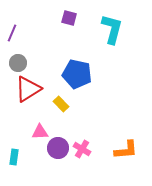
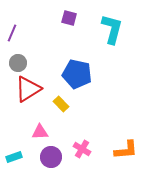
purple circle: moved 7 px left, 9 px down
cyan rectangle: rotated 63 degrees clockwise
